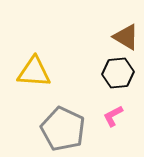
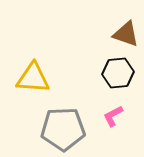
brown triangle: moved 3 px up; rotated 12 degrees counterclockwise
yellow triangle: moved 1 px left, 6 px down
gray pentagon: rotated 27 degrees counterclockwise
